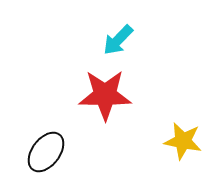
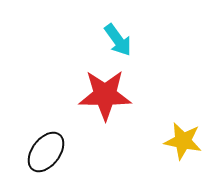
cyan arrow: rotated 80 degrees counterclockwise
